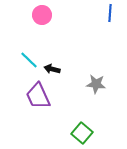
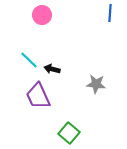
green square: moved 13 px left
